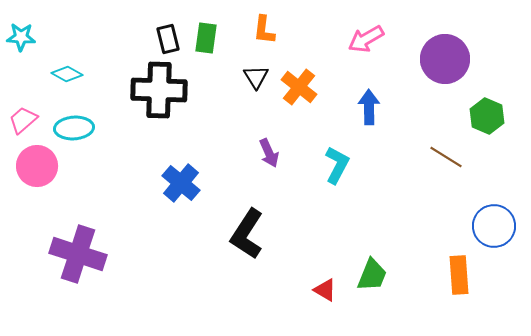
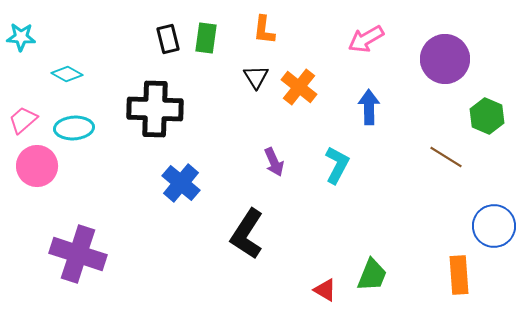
black cross: moved 4 px left, 19 px down
purple arrow: moved 5 px right, 9 px down
